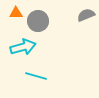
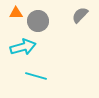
gray semicircle: moved 6 px left; rotated 24 degrees counterclockwise
